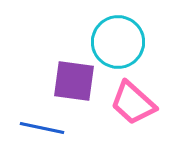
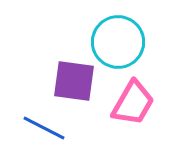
pink trapezoid: rotated 102 degrees counterclockwise
blue line: moved 2 px right; rotated 15 degrees clockwise
